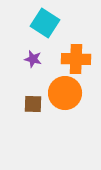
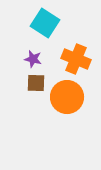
orange cross: rotated 20 degrees clockwise
orange circle: moved 2 px right, 4 px down
brown square: moved 3 px right, 21 px up
